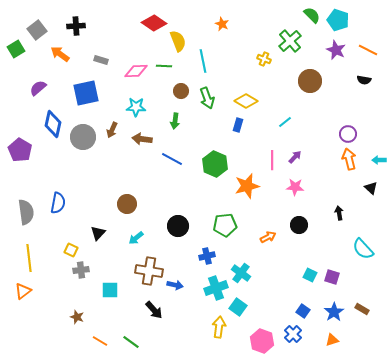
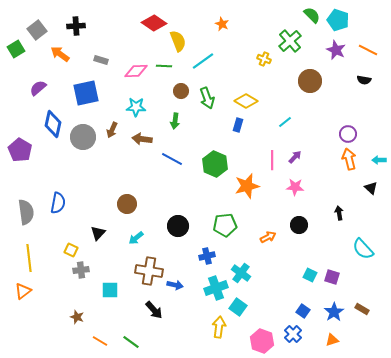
cyan line at (203, 61): rotated 65 degrees clockwise
